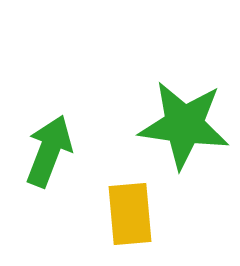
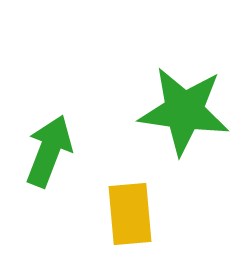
green star: moved 14 px up
